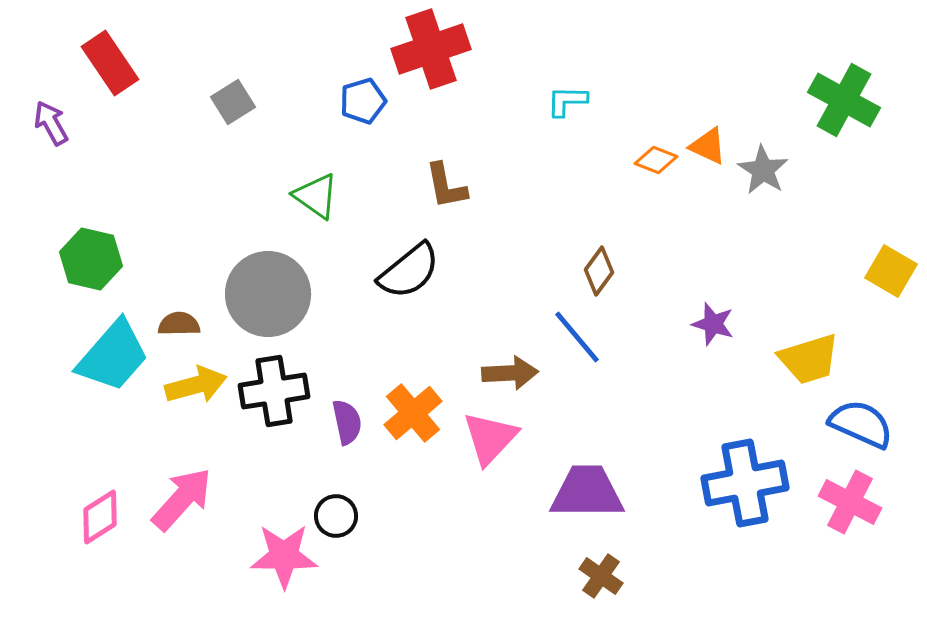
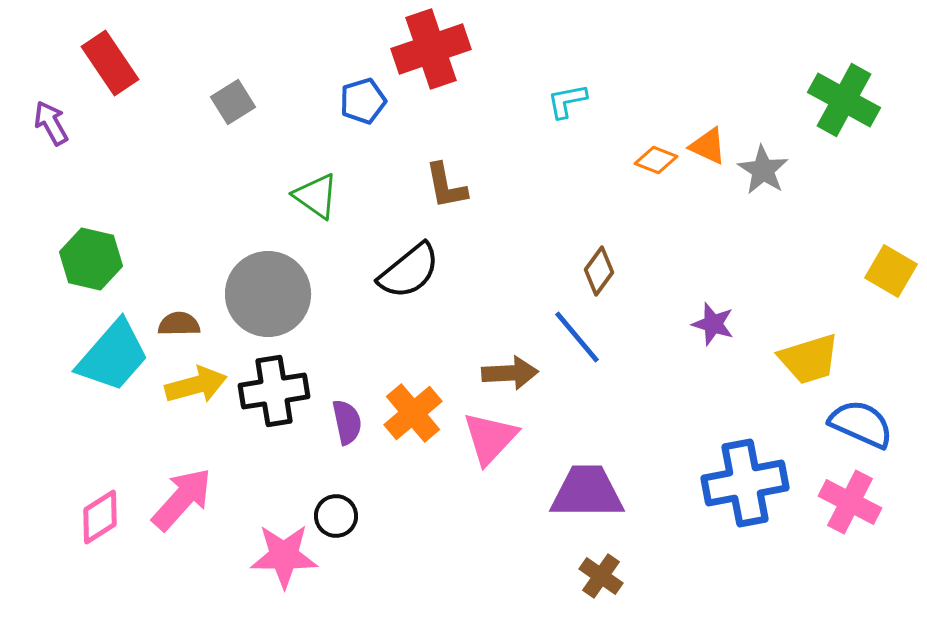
cyan L-shape: rotated 12 degrees counterclockwise
